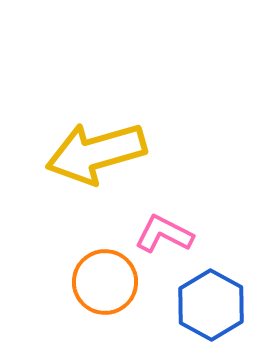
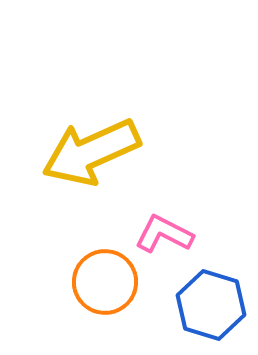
yellow arrow: moved 5 px left, 1 px up; rotated 8 degrees counterclockwise
blue hexagon: rotated 12 degrees counterclockwise
